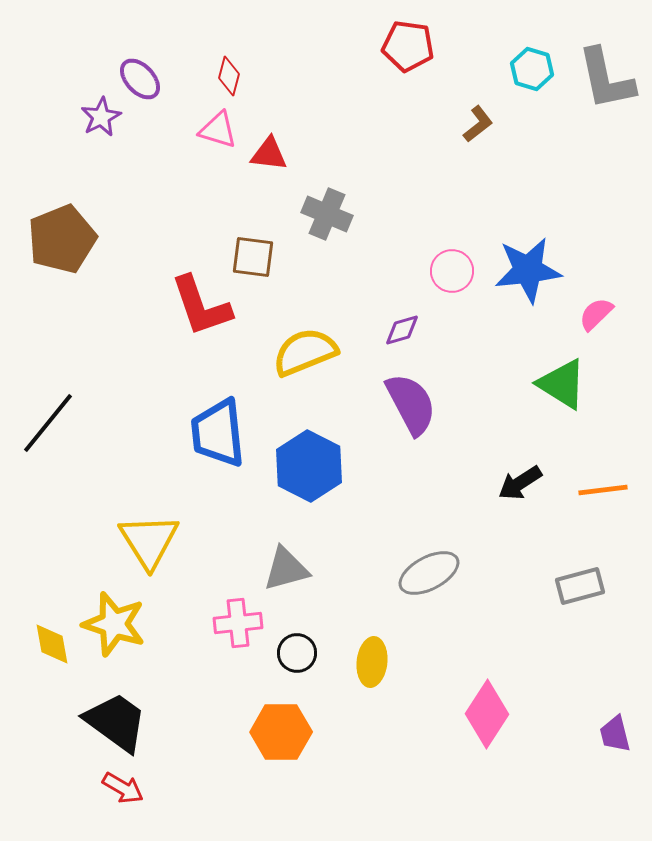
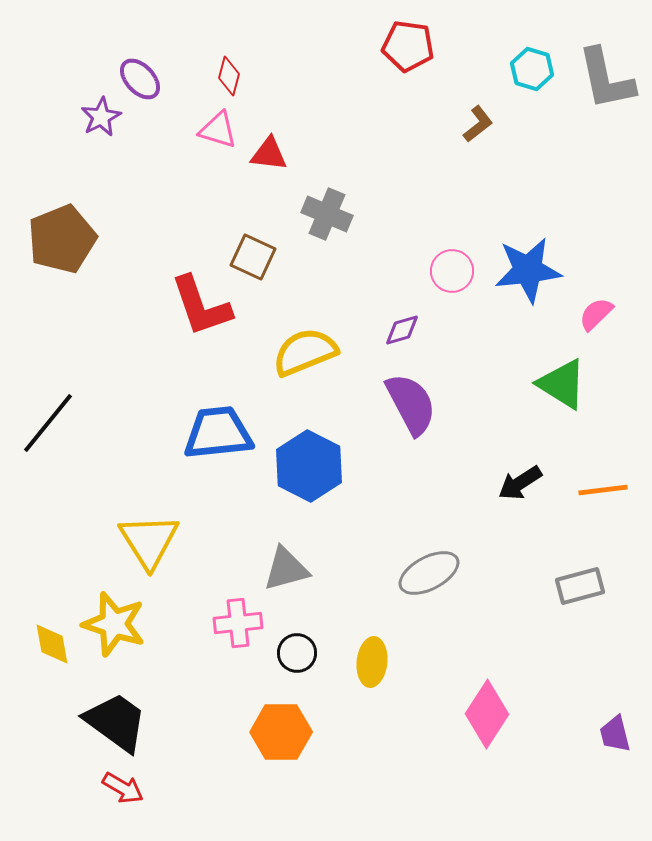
brown square: rotated 18 degrees clockwise
blue trapezoid: rotated 90 degrees clockwise
